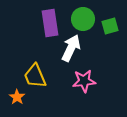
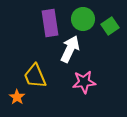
green square: rotated 18 degrees counterclockwise
white arrow: moved 1 px left, 1 px down
pink star: moved 1 px down
